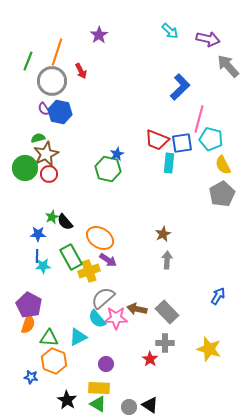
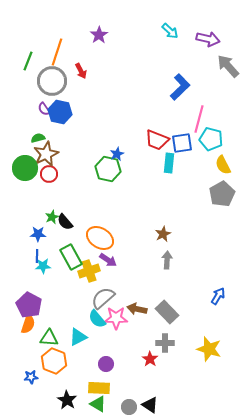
blue star at (31, 377): rotated 16 degrees counterclockwise
